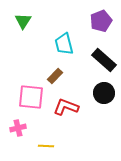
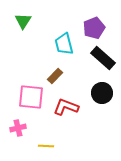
purple pentagon: moved 7 px left, 7 px down
black rectangle: moved 1 px left, 2 px up
black circle: moved 2 px left
